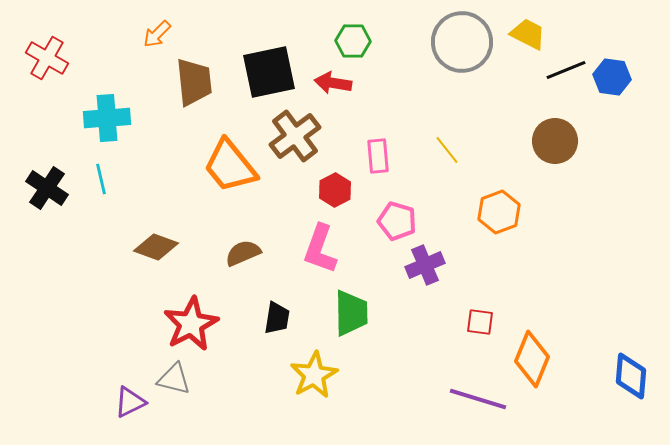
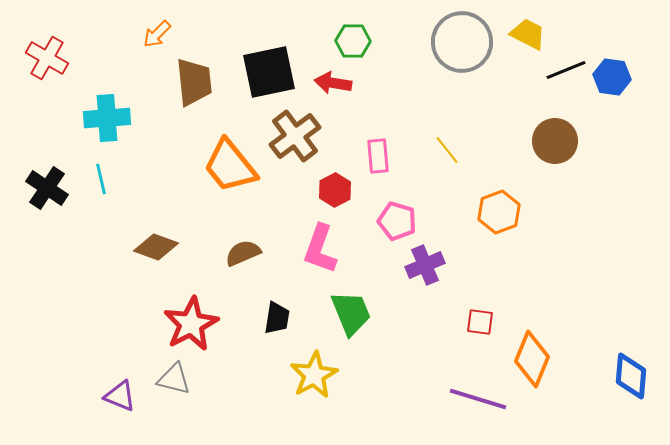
green trapezoid: rotated 21 degrees counterclockwise
purple triangle: moved 10 px left, 6 px up; rotated 48 degrees clockwise
